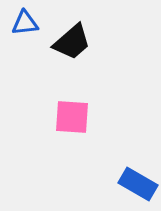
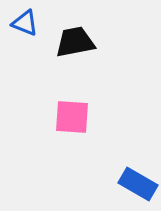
blue triangle: rotated 28 degrees clockwise
black trapezoid: moved 3 px right; rotated 150 degrees counterclockwise
